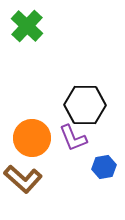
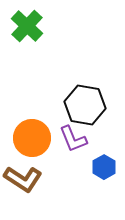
black hexagon: rotated 9 degrees clockwise
purple L-shape: moved 1 px down
blue hexagon: rotated 20 degrees counterclockwise
brown L-shape: rotated 9 degrees counterclockwise
